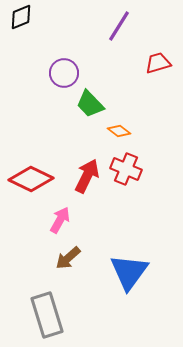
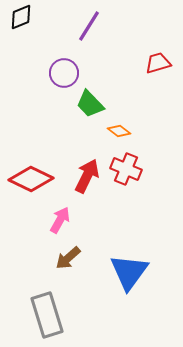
purple line: moved 30 px left
